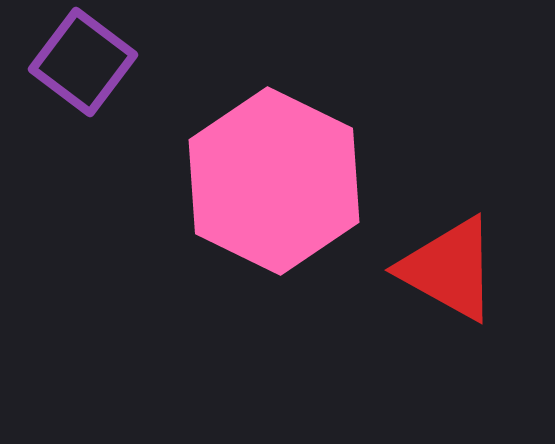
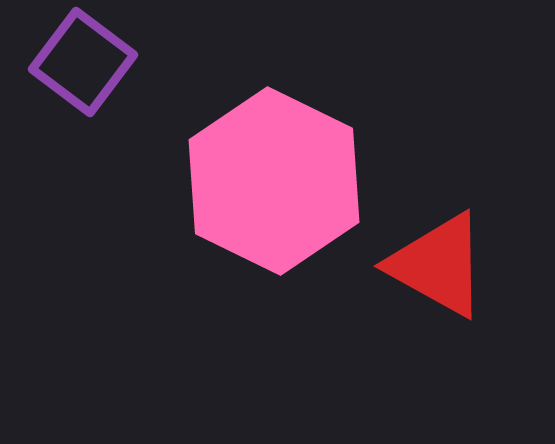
red triangle: moved 11 px left, 4 px up
